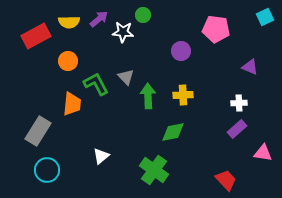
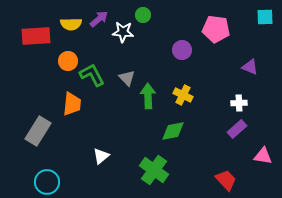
cyan square: rotated 24 degrees clockwise
yellow semicircle: moved 2 px right, 2 px down
red rectangle: rotated 24 degrees clockwise
purple circle: moved 1 px right, 1 px up
gray triangle: moved 1 px right, 1 px down
green L-shape: moved 4 px left, 9 px up
yellow cross: rotated 30 degrees clockwise
green diamond: moved 1 px up
pink triangle: moved 3 px down
cyan circle: moved 12 px down
